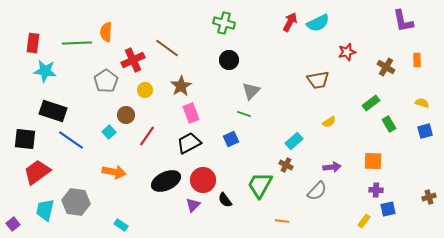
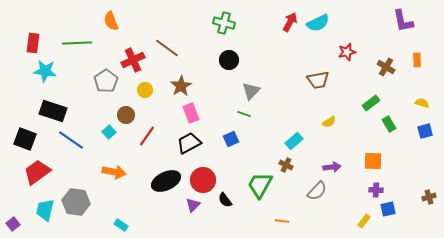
orange semicircle at (106, 32): moved 5 px right, 11 px up; rotated 24 degrees counterclockwise
black square at (25, 139): rotated 15 degrees clockwise
